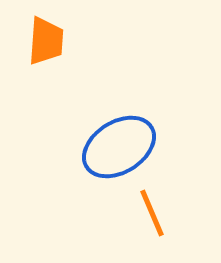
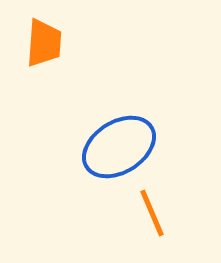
orange trapezoid: moved 2 px left, 2 px down
